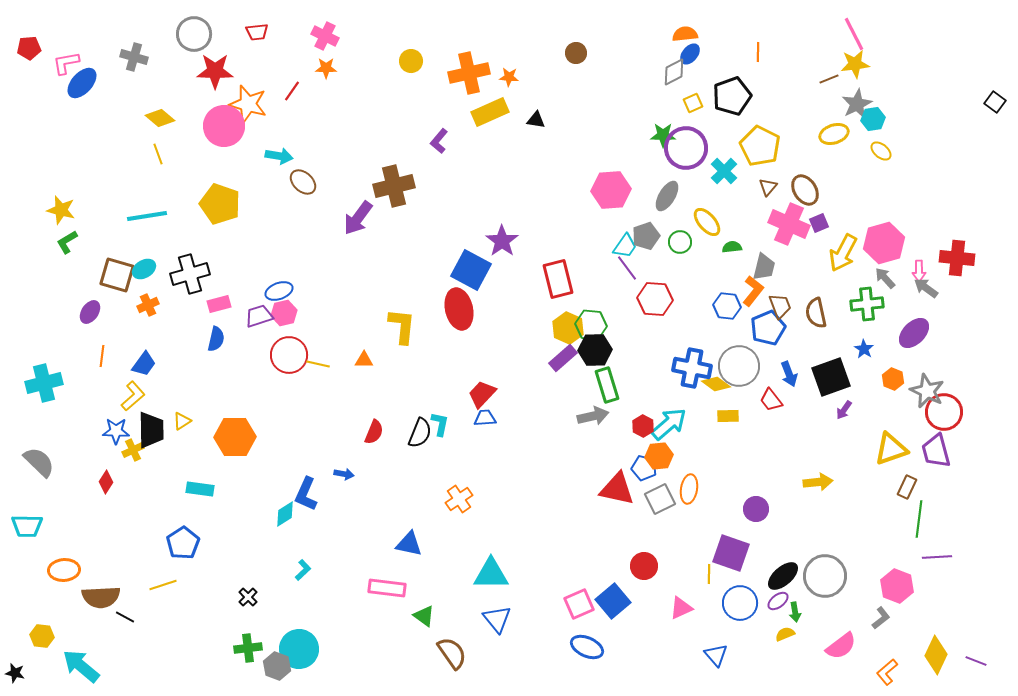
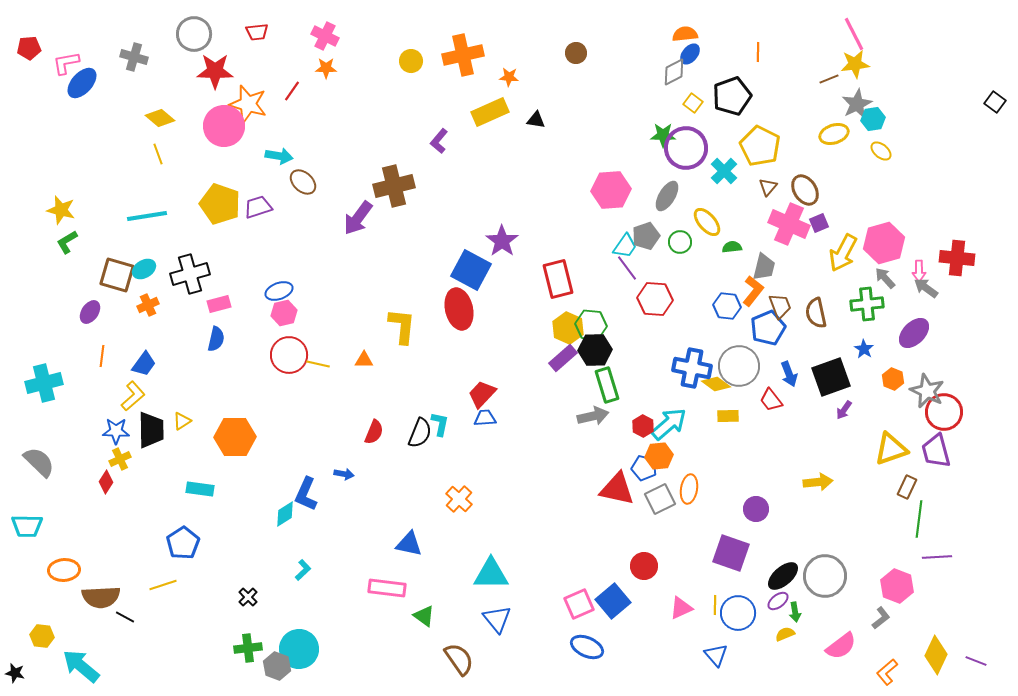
orange cross at (469, 73): moved 6 px left, 18 px up
yellow square at (693, 103): rotated 30 degrees counterclockwise
purple trapezoid at (259, 316): moved 1 px left, 109 px up
yellow cross at (133, 450): moved 13 px left, 9 px down
orange cross at (459, 499): rotated 12 degrees counterclockwise
yellow line at (709, 574): moved 6 px right, 31 px down
blue circle at (740, 603): moved 2 px left, 10 px down
brown semicircle at (452, 653): moved 7 px right, 6 px down
